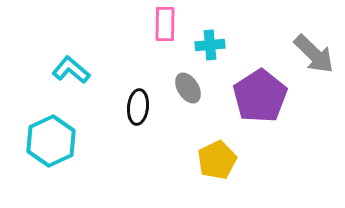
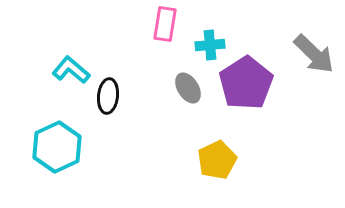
pink rectangle: rotated 8 degrees clockwise
purple pentagon: moved 14 px left, 13 px up
black ellipse: moved 30 px left, 11 px up
cyan hexagon: moved 6 px right, 6 px down
